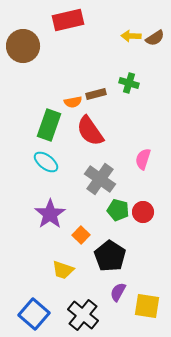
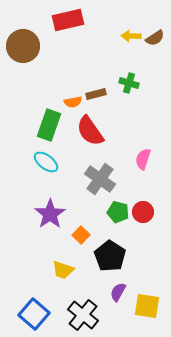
green pentagon: moved 2 px down
